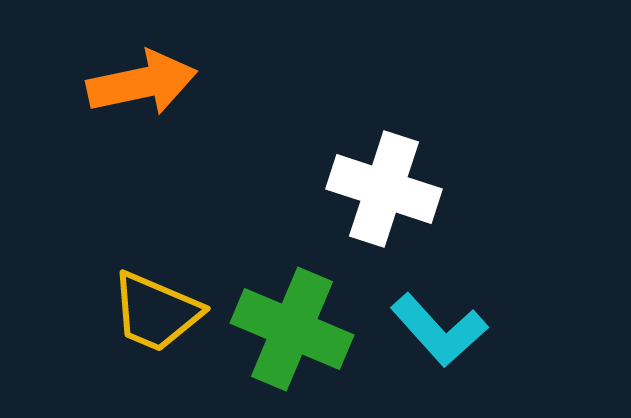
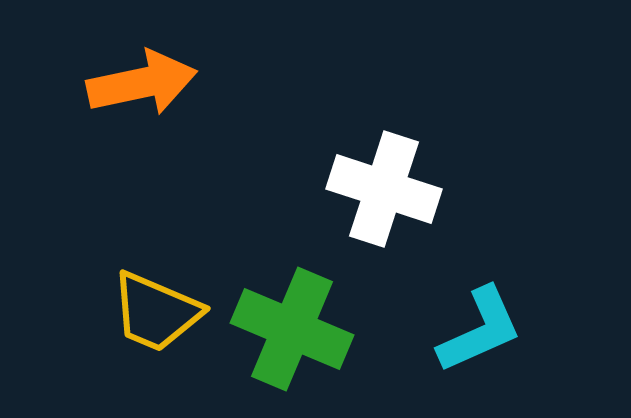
cyan L-shape: moved 41 px right; rotated 72 degrees counterclockwise
